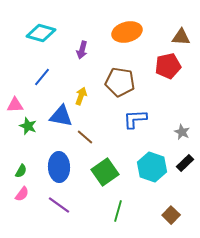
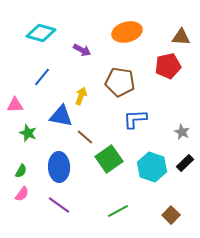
purple arrow: rotated 78 degrees counterclockwise
green star: moved 7 px down
green square: moved 4 px right, 13 px up
green line: rotated 45 degrees clockwise
